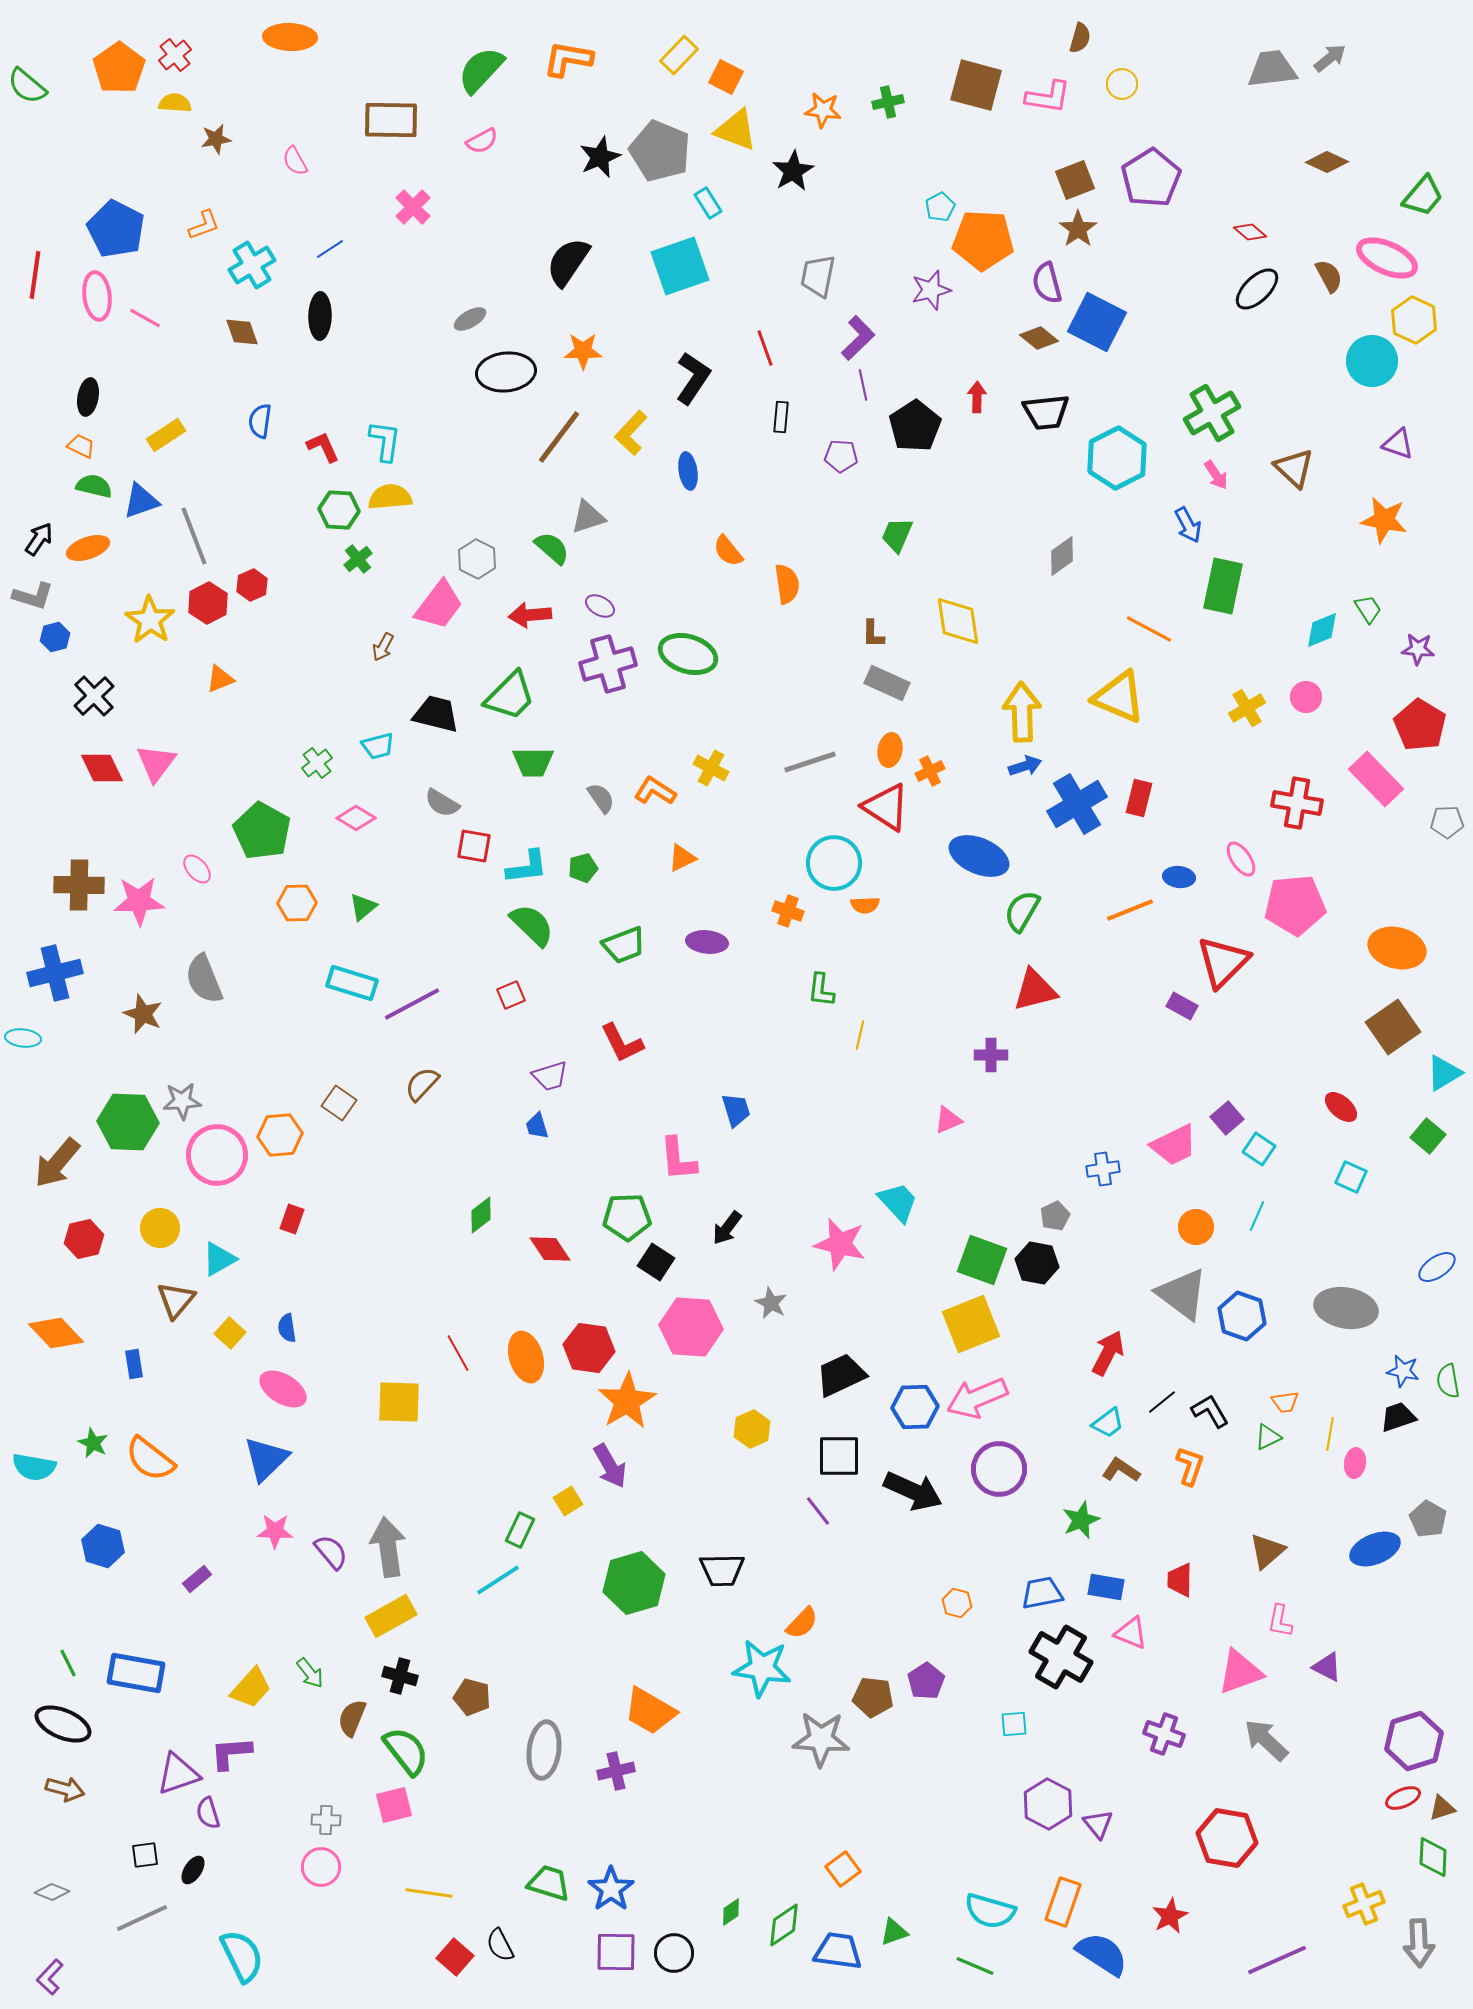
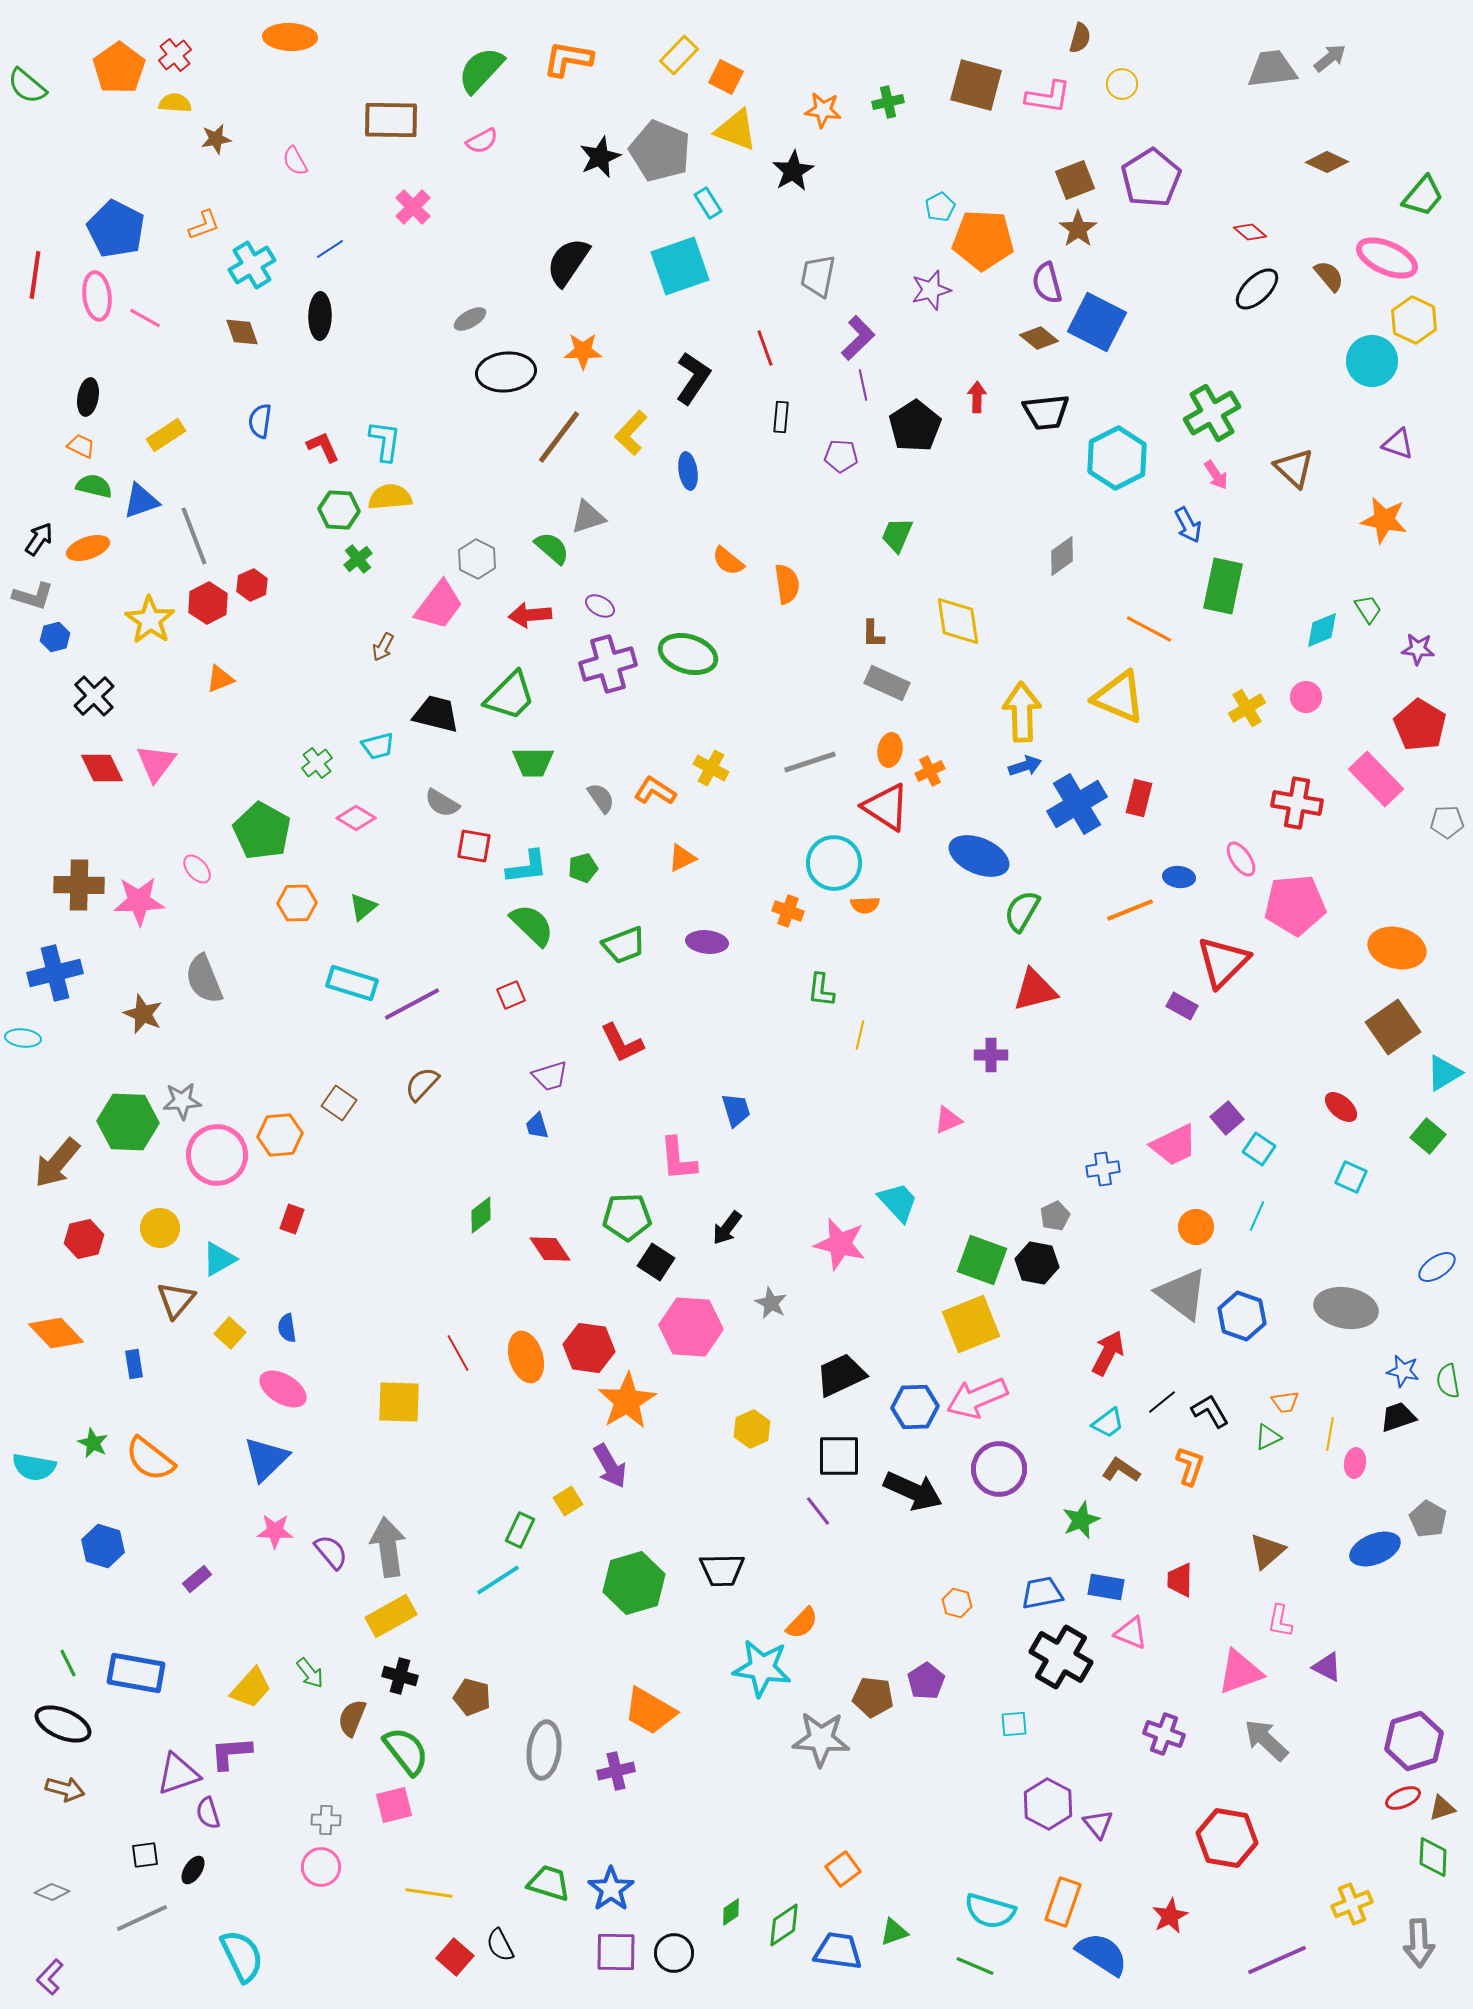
brown semicircle at (1329, 276): rotated 12 degrees counterclockwise
orange semicircle at (728, 551): moved 10 px down; rotated 12 degrees counterclockwise
yellow cross at (1364, 1904): moved 12 px left
